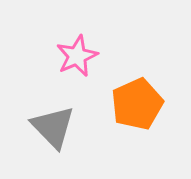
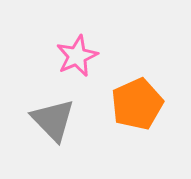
gray triangle: moved 7 px up
